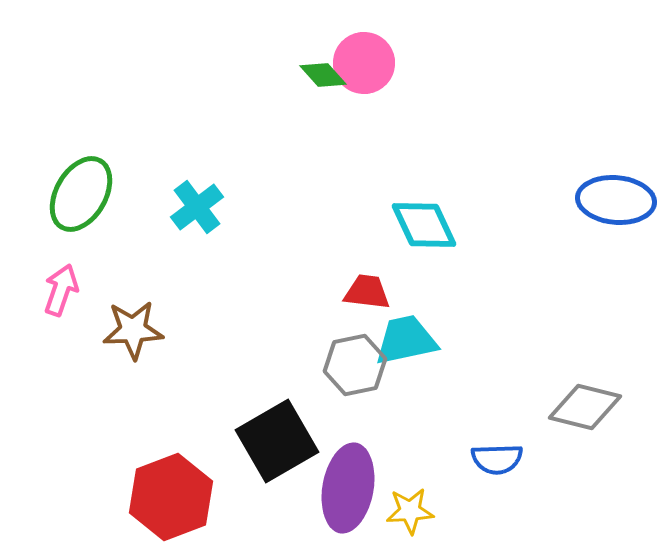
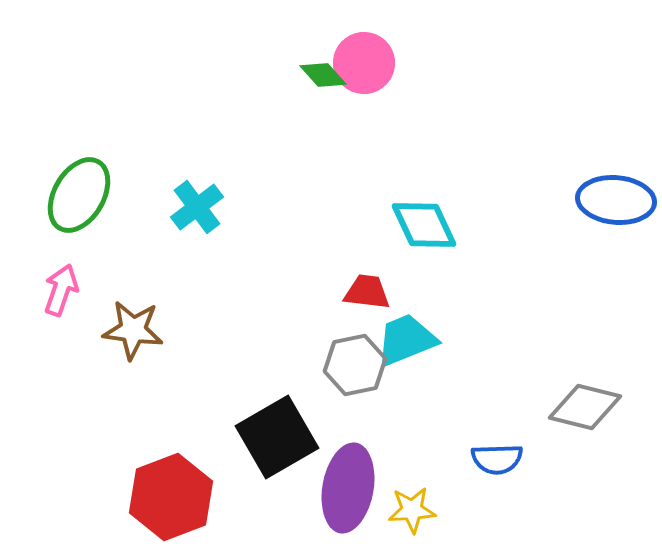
green ellipse: moved 2 px left, 1 px down
brown star: rotated 10 degrees clockwise
cyan trapezoid: rotated 10 degrees counterclockwise
black square: moved 4 px up
yellow star: moved 2 px right, 1 px up
